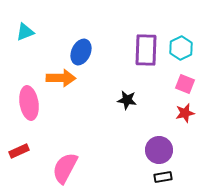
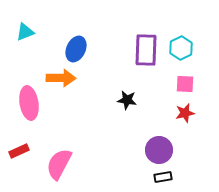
blue ellipse: moved 5 px left, 3 px up
pink square: rotated 18 degrees counterclockwise
pink semicircle: moved 6 px left, 4 px up
